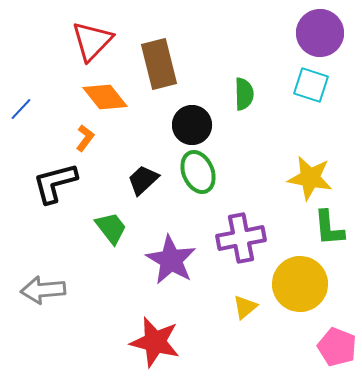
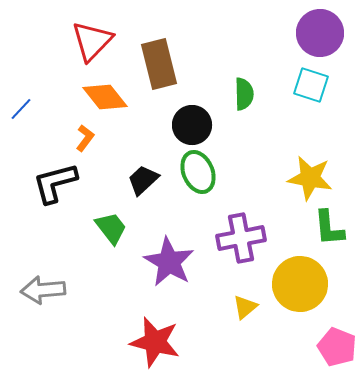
purple star: moved 2 px left, 2 px down
